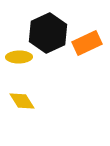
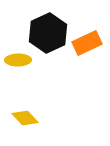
yellow ellipse: moved 1 px left, 3 px down
yellow diamond: moved 3 px right, 17 px down; rotated 12 degrees counterclockwise
